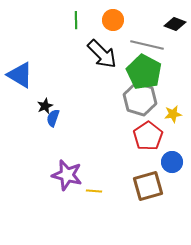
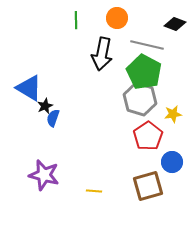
orange circle: moved 4 px right, 2 px up
black arrow: rotated 56 degrees clockwise
blue triangle: moved 9 px right, 13 px down
purple star: moved 23 px left
